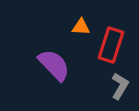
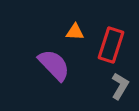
orange triangle: moved 6 px left, 5 px down
